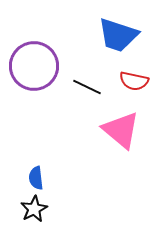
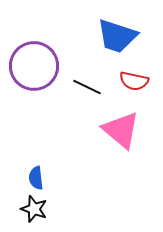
blue trapezoid: moved 1 px left, 1 px down
black star: rotated 24 degrees counterclockwise
